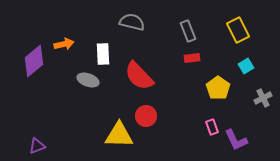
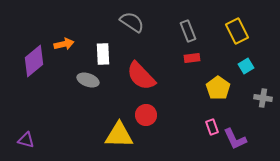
gray semicircle: rotated 20 degrees clockwise
yellow rectangle: moved 1 px left, 1 px down
red semicircle: moved 2 px right
gray cross: rotated 36 degrees clockwise
red circle: moved 1 px up
purple L-shape: moved 1 px left, 1 px up
purple triangle: moved 11 px left, 6 px up; rotated 36 degrees clockwise
